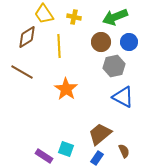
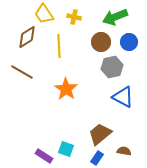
gray hexagon: moved 2 px left, 1 px down
brown semicircle: rotated 56 degrees counterclockwise
